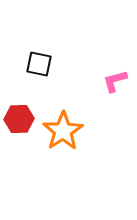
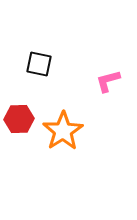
pink L-shape: moved 7 px left
